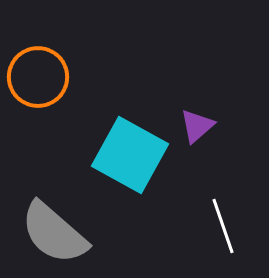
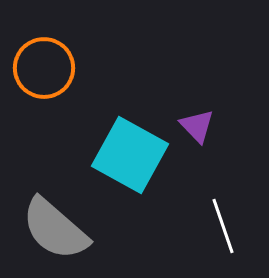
orange circle: moved 6 px right, 9 px up
purple triangle: rotated 33 degrees counterclockwise
gray semicircle: moved 1 px right, 4 px up
